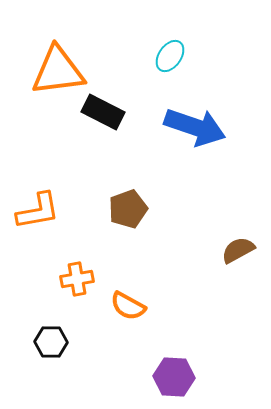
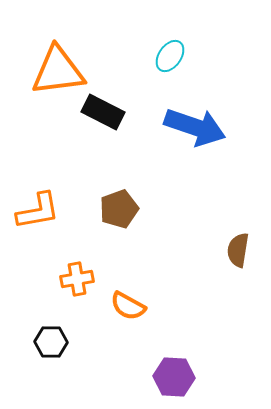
brown pentagon: moved 9 px left
brown semicircle: rotated 52 degrees counterclockwise
